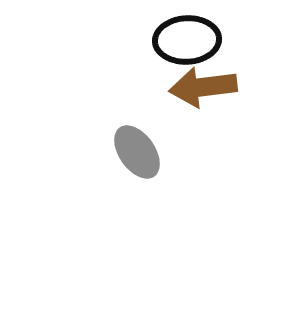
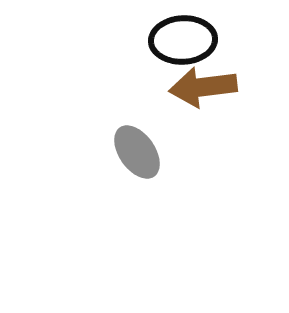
black ellipse: moved 4 px left
